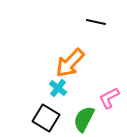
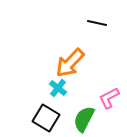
black line: moved 1 px right, 1 px down
